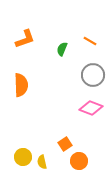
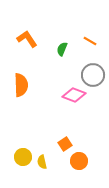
orange L-shape: moved 2 px right; rotated 105 degrees counterclockwise
pink diamond: moved 17 px left, 13 px up
